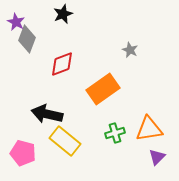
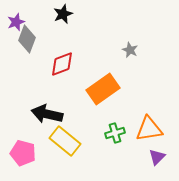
purple star: rotated 24 degrees clockwise
